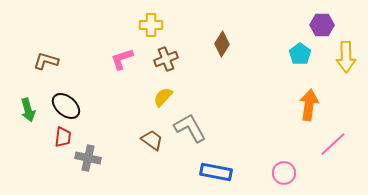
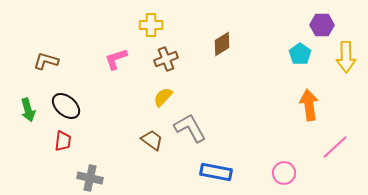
brown diamond: rotated 25 degrees clockwise
pink L-shape: moved 6 px left
orange arrow: rotated 16 degrees counterclockwise
red trapezoid: moved 4 px down
pink line: moved 2 px right, 3 px down
gray cross: moved 2 px right, 20 px down
